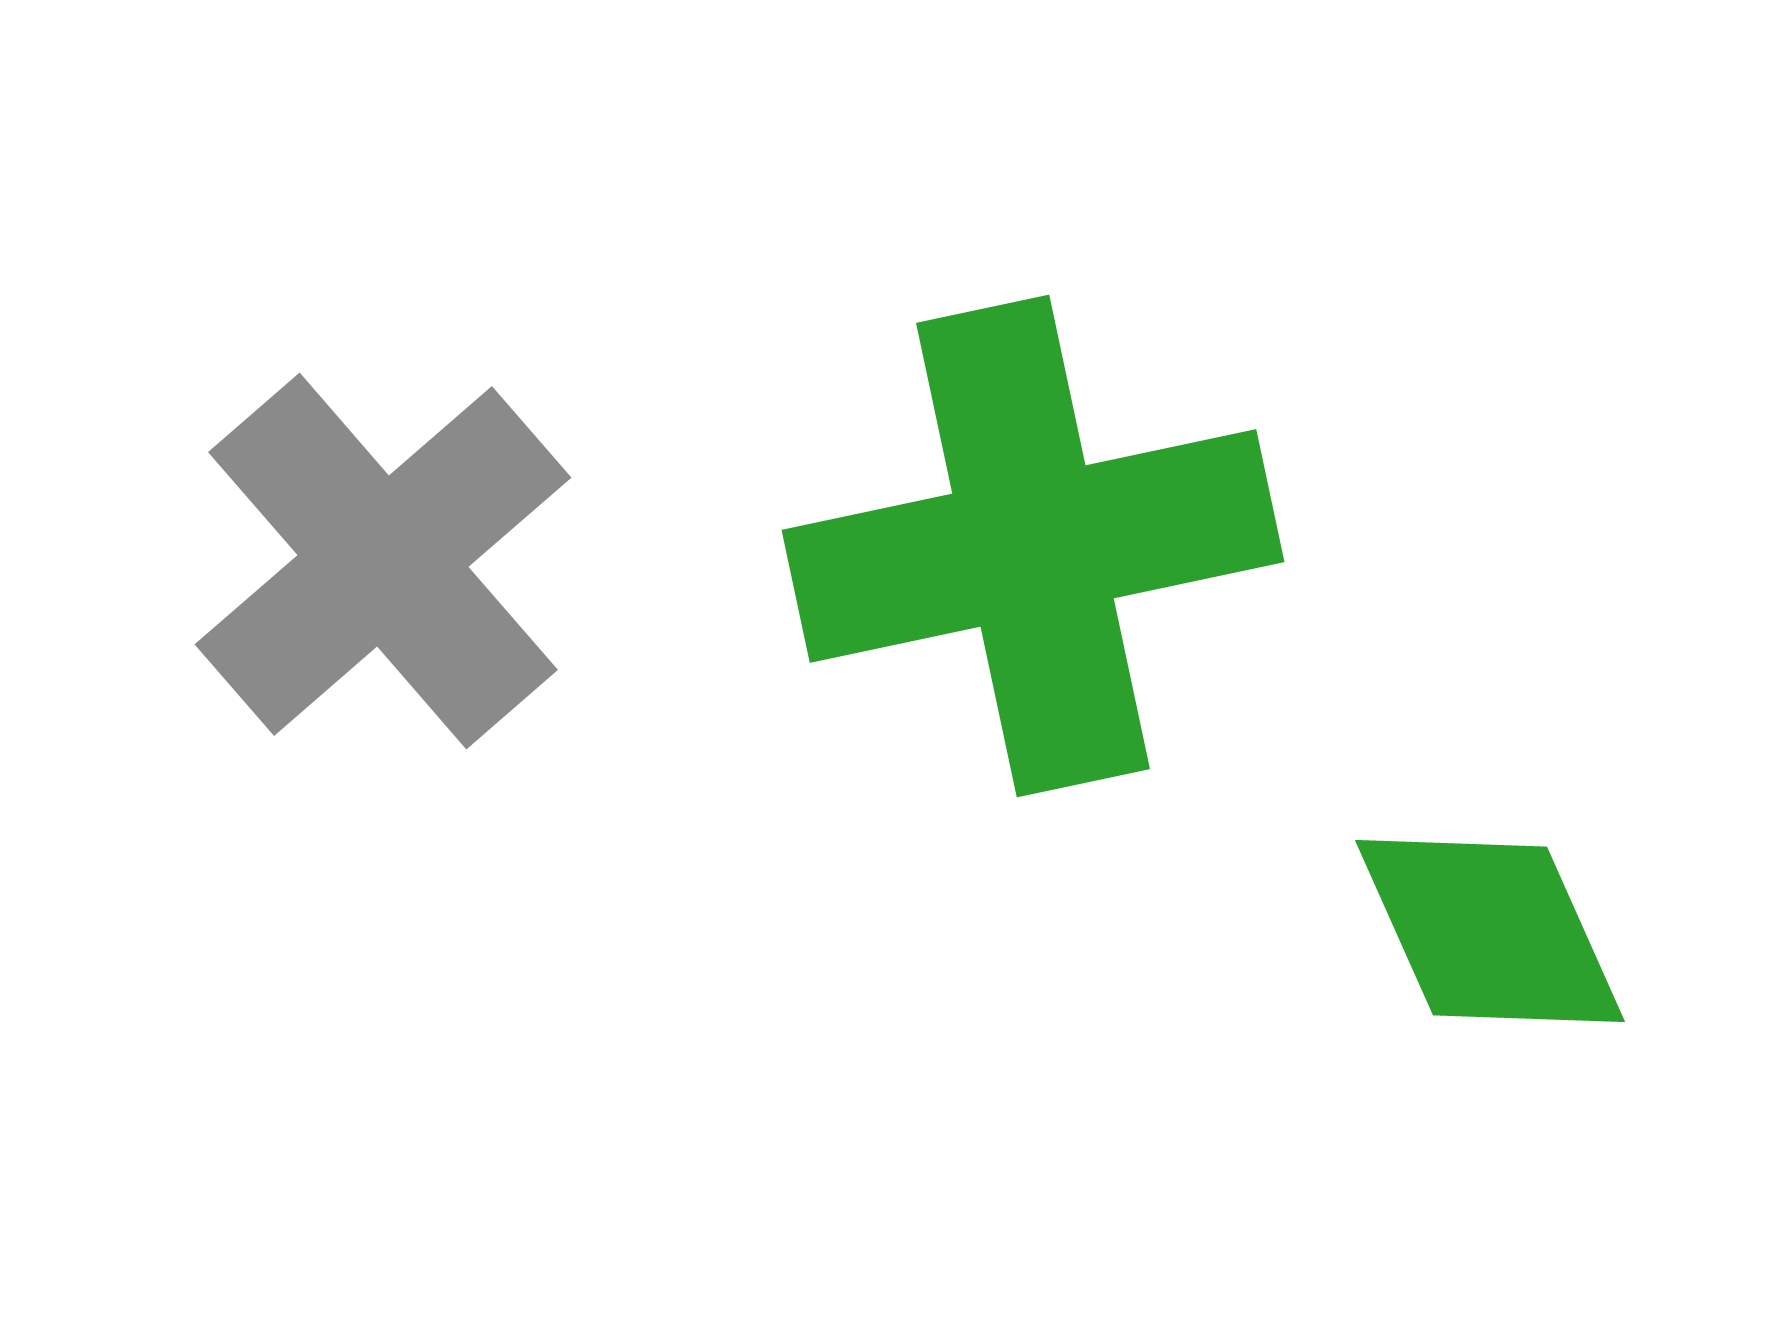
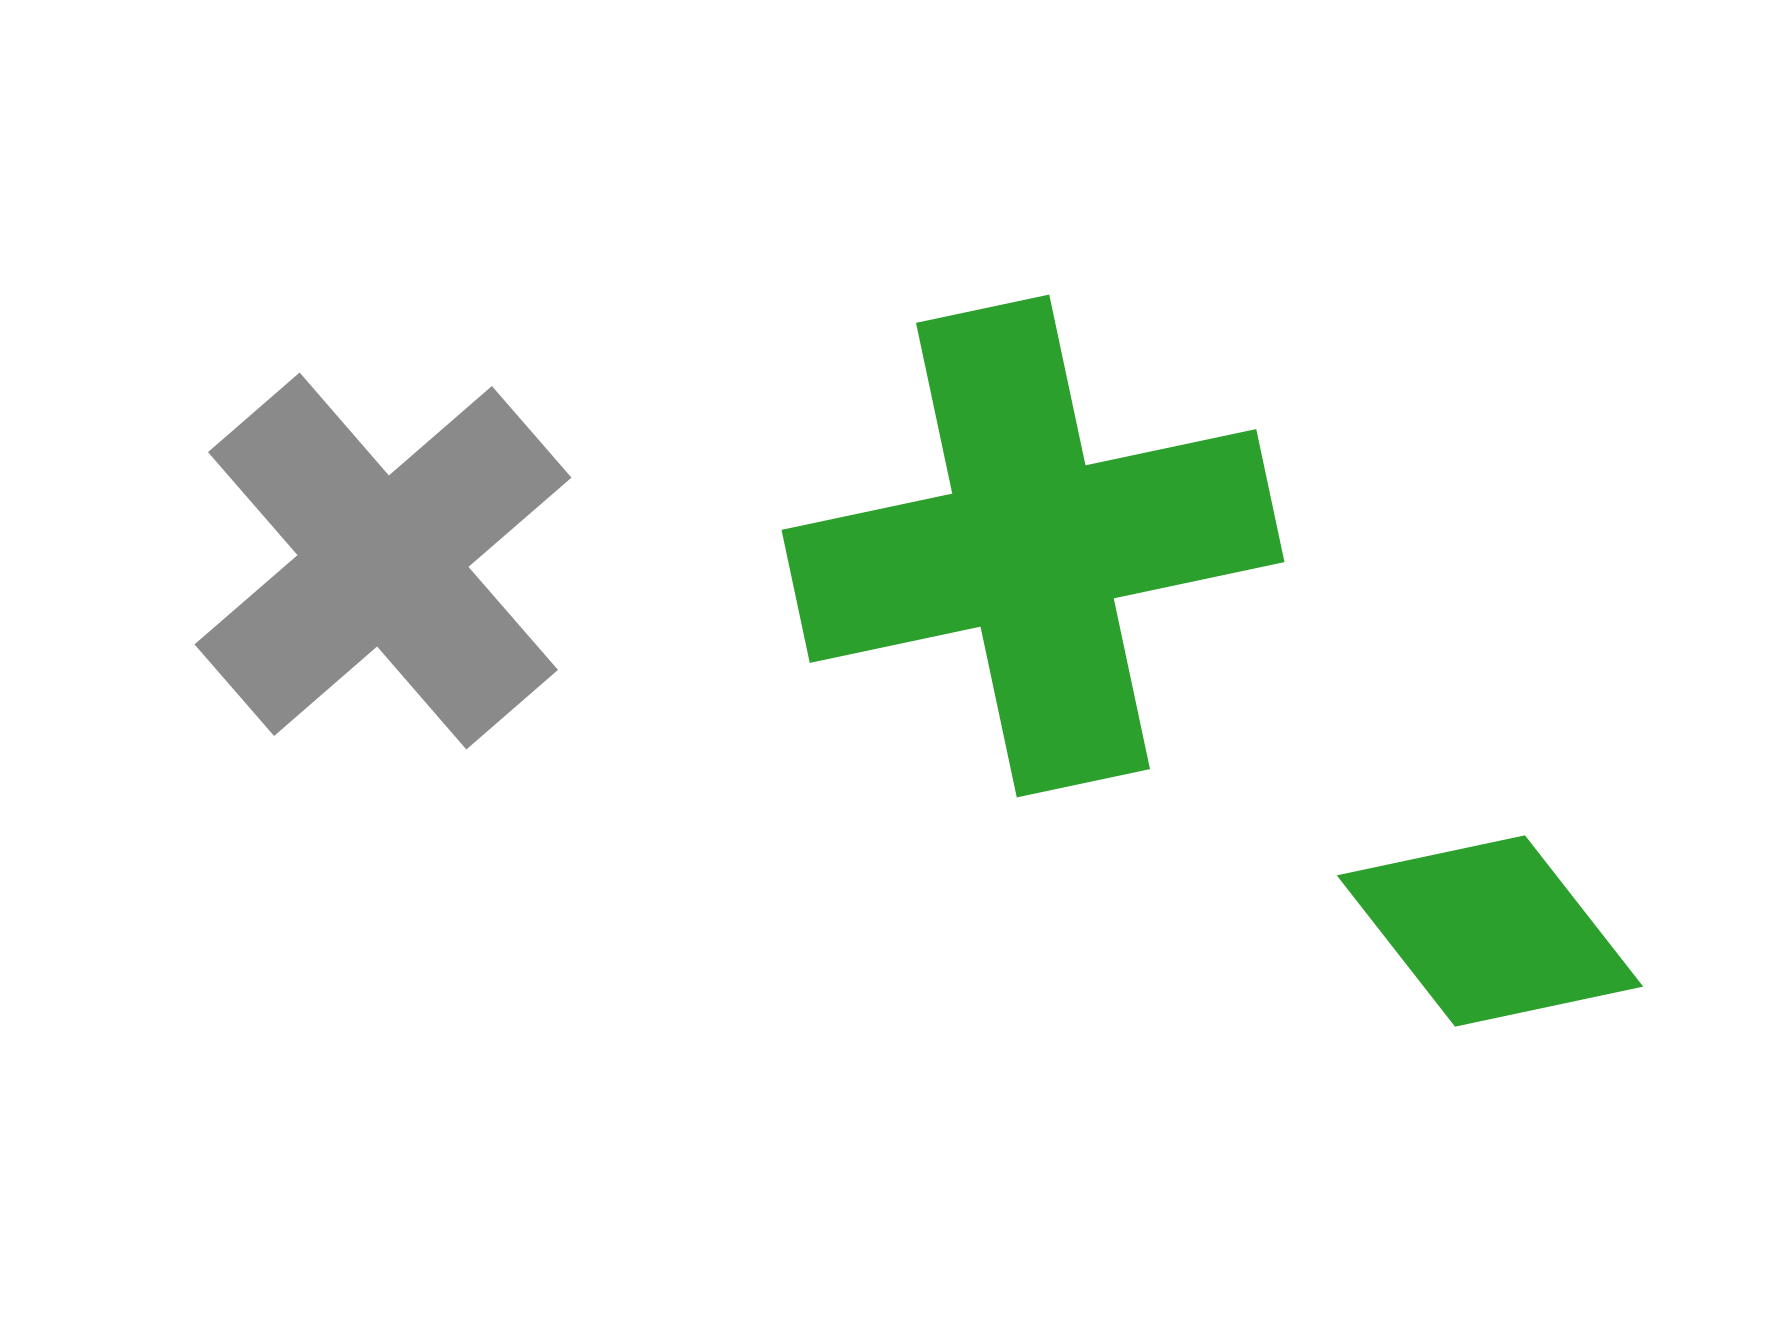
green diamond: rotated 14 degrees counterclockwise
